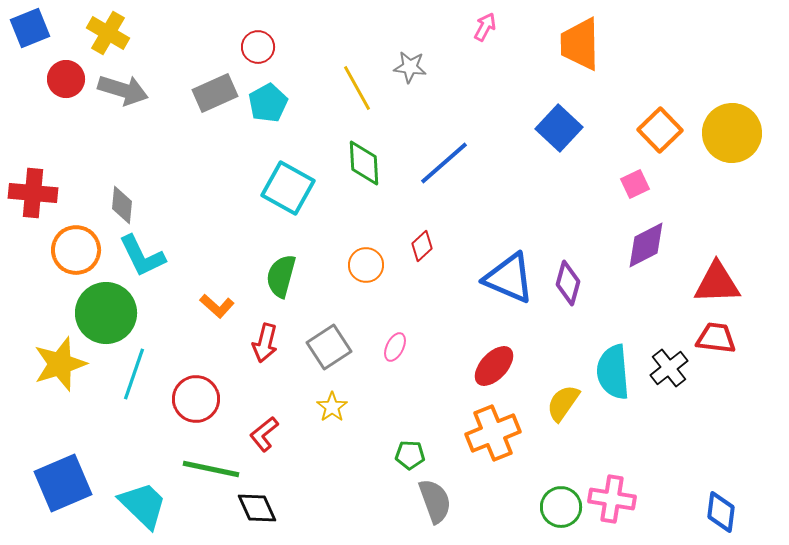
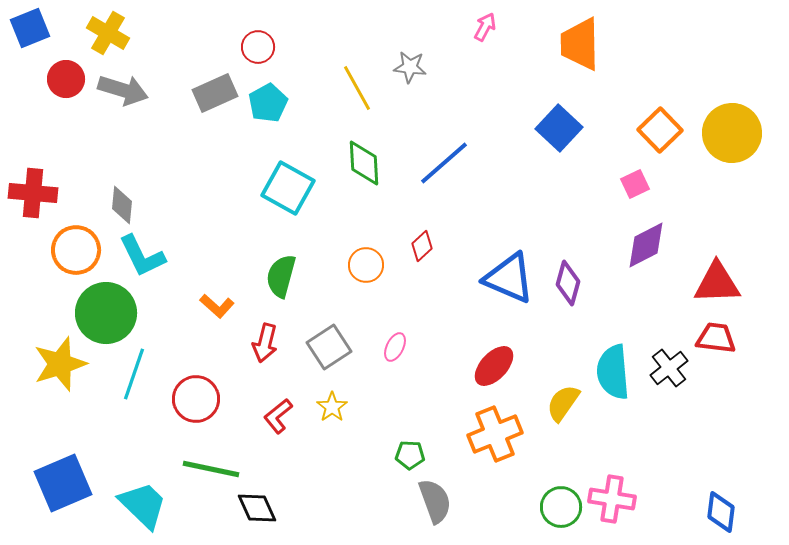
orange cross at (493, 433): moved 2 px right, 1 px down
red L-shape at (264, 434): moved 14 px right, 18 px up
